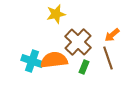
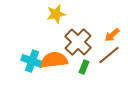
brown line: moved 1 px right, 3 px up; rotated 70 degrees clockwise
